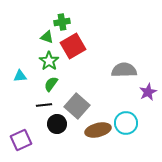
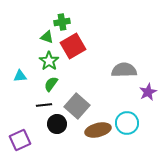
cyan circle: moved 1 px right
purple square: moved 1 px left
